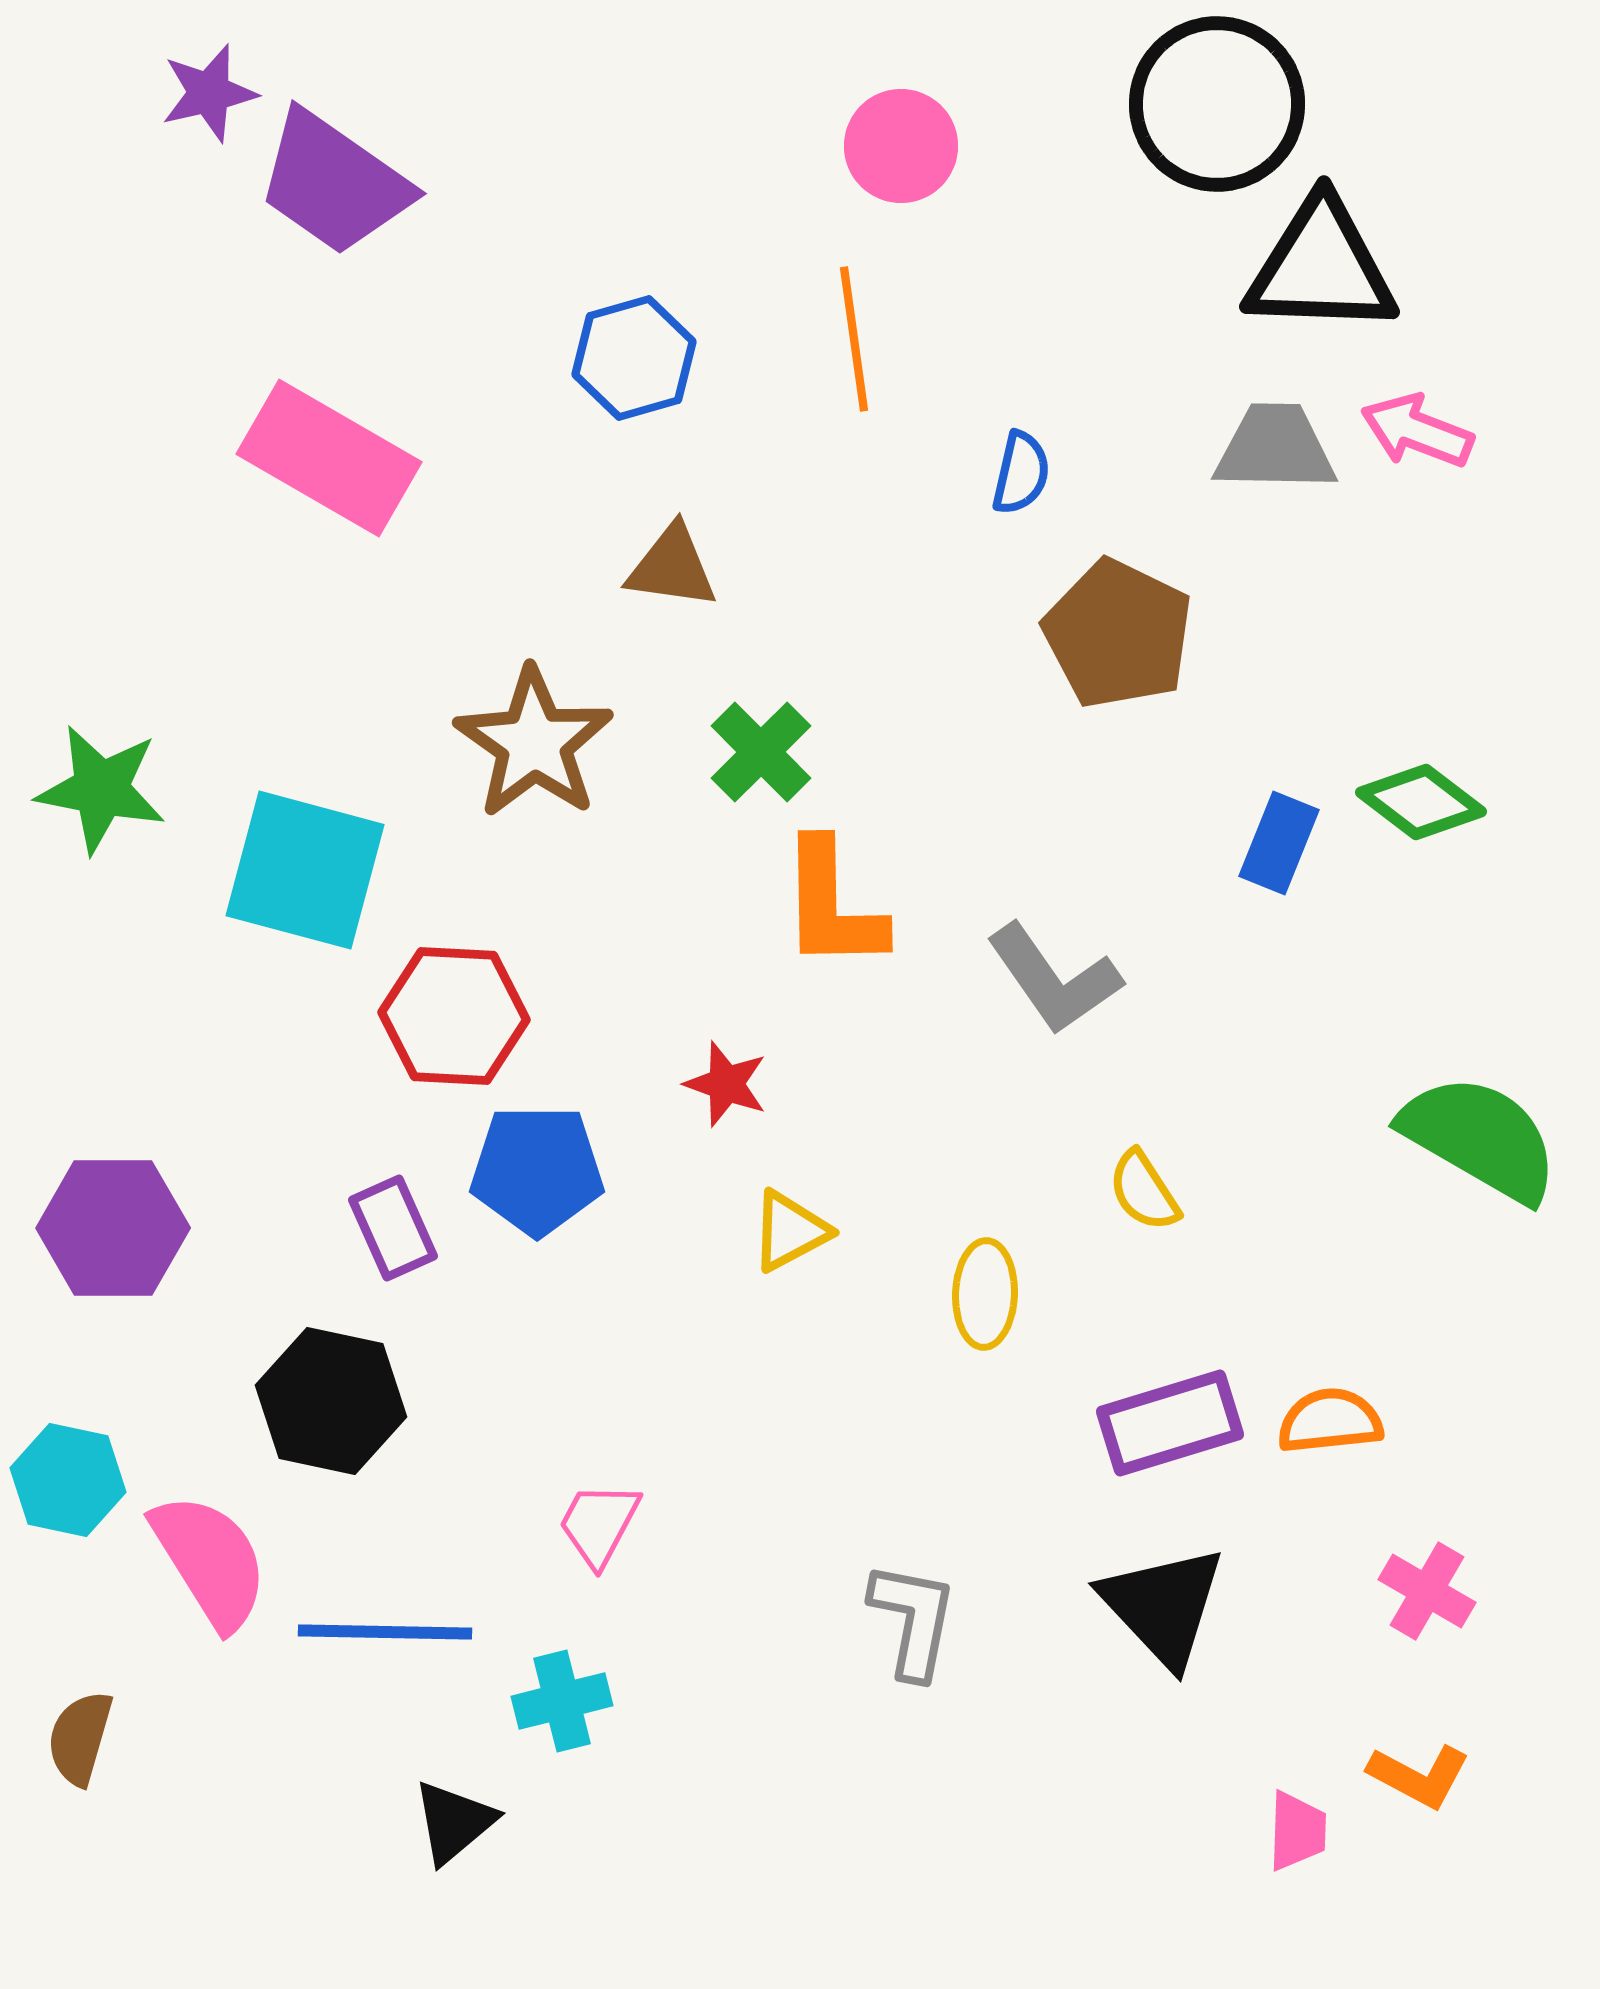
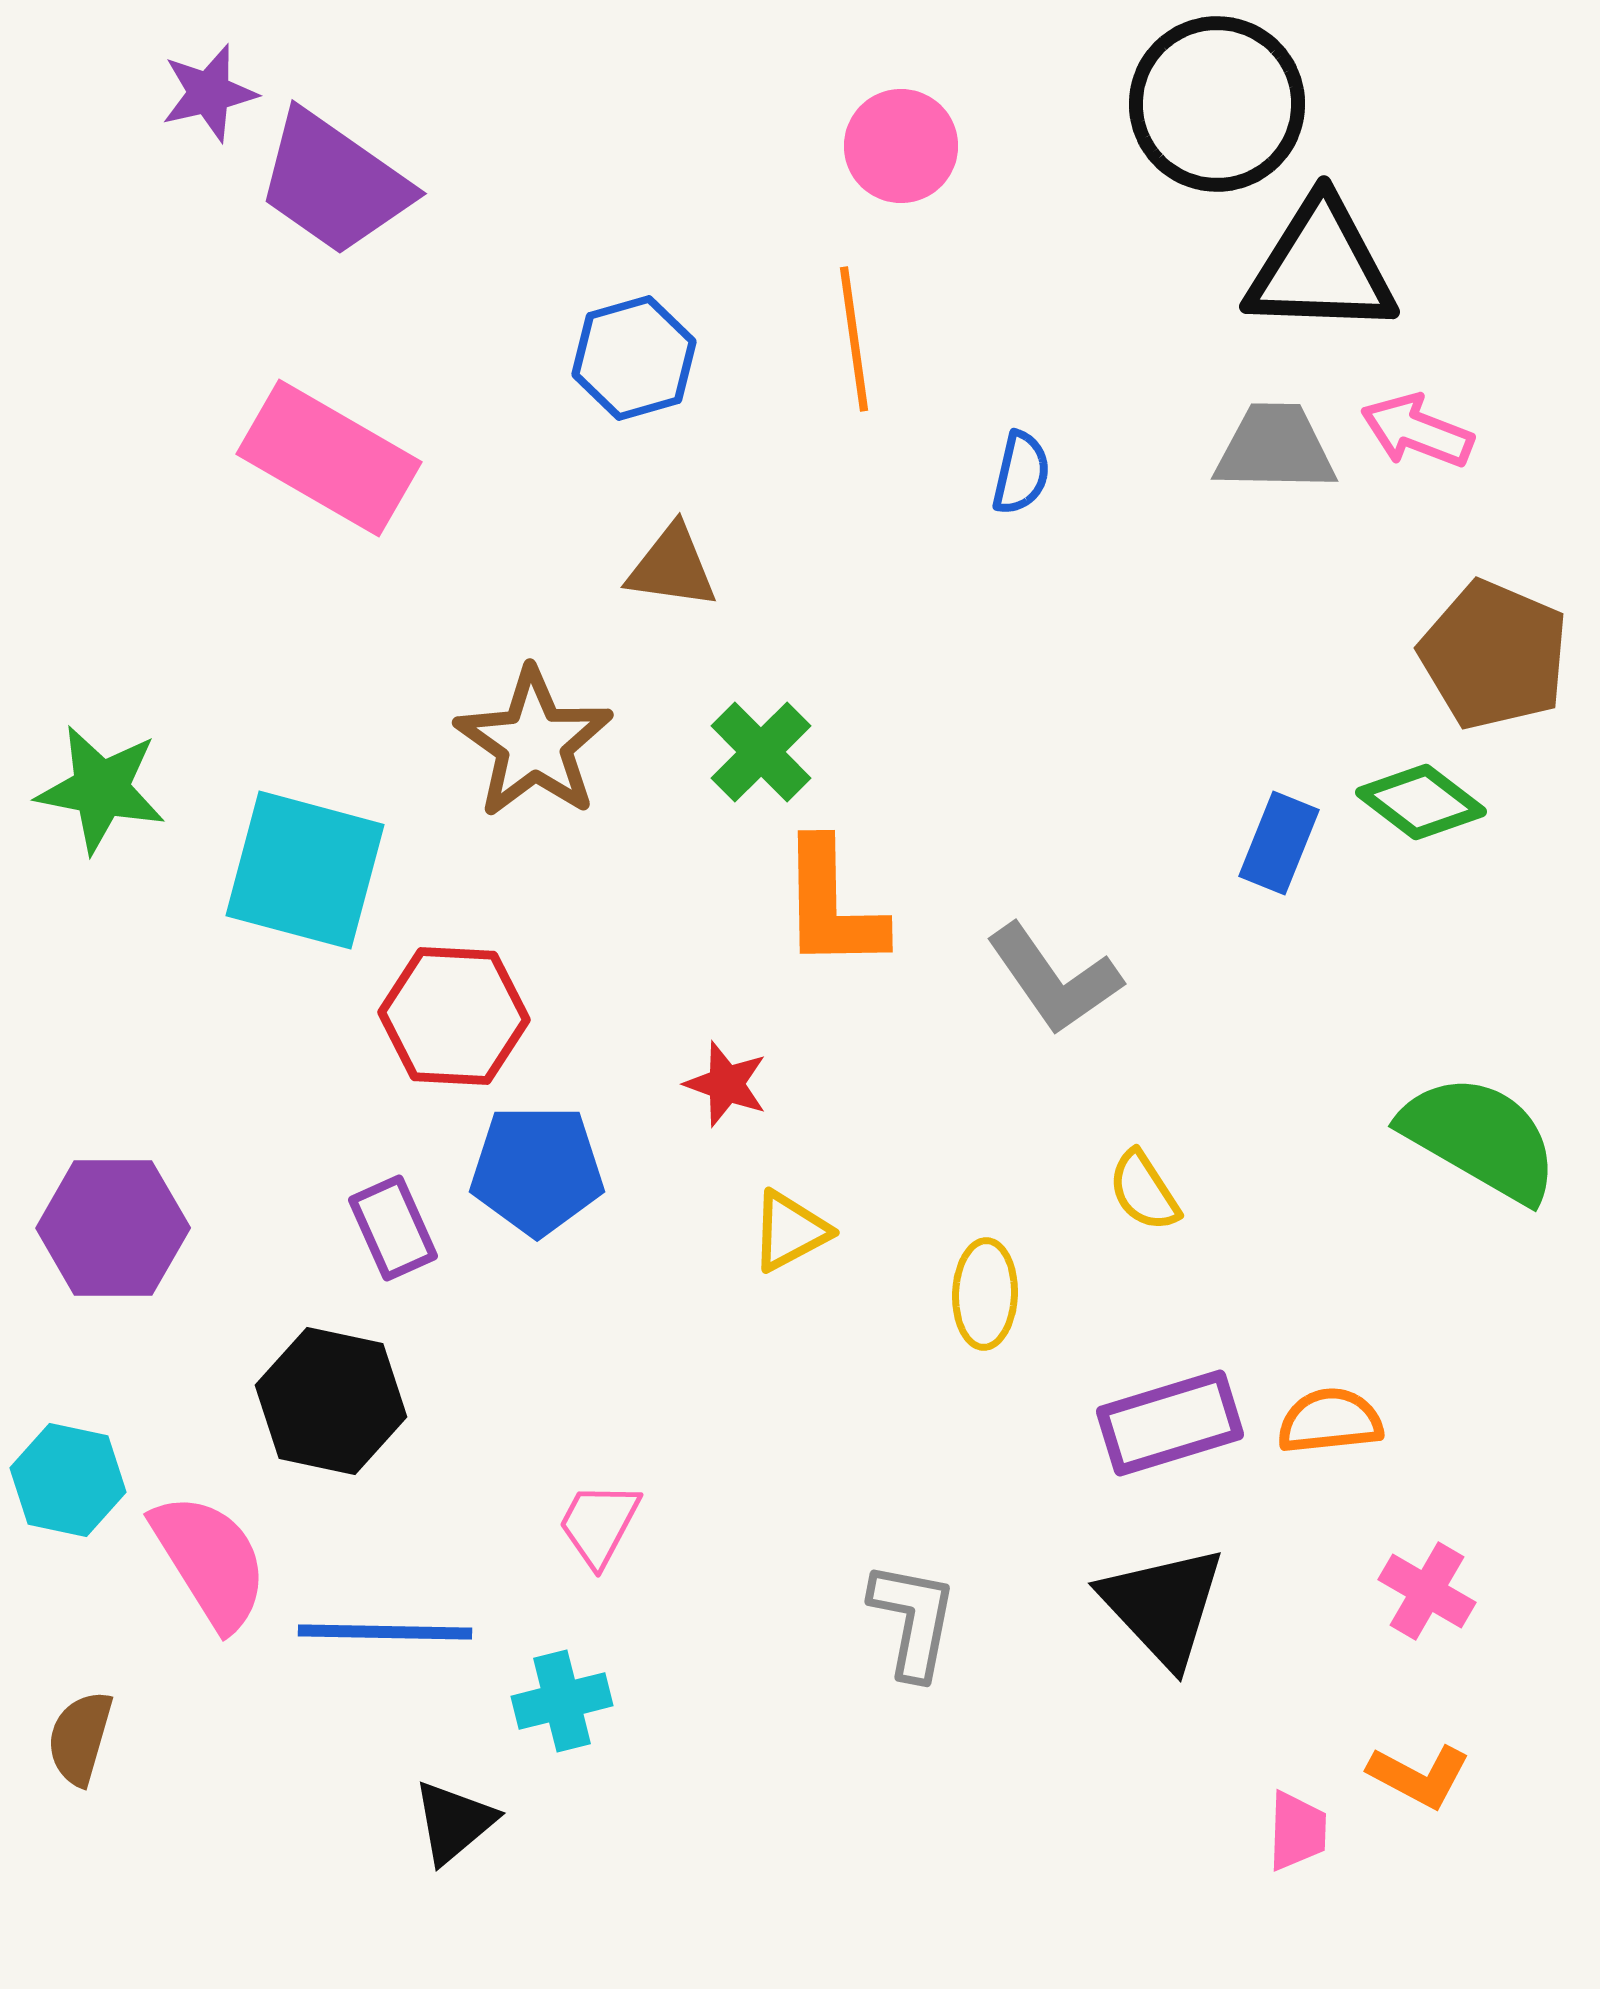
brown pentagon at (1118, 634): moved 376 px right, 21 px down; rotated 3 degrees counterclockwise
